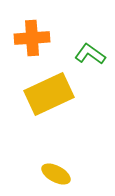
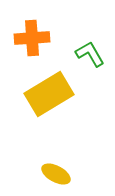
green L-shape: rotated 24 degrees clockwise
yellow rectangle: rotated 6 degrees counterclockwise
